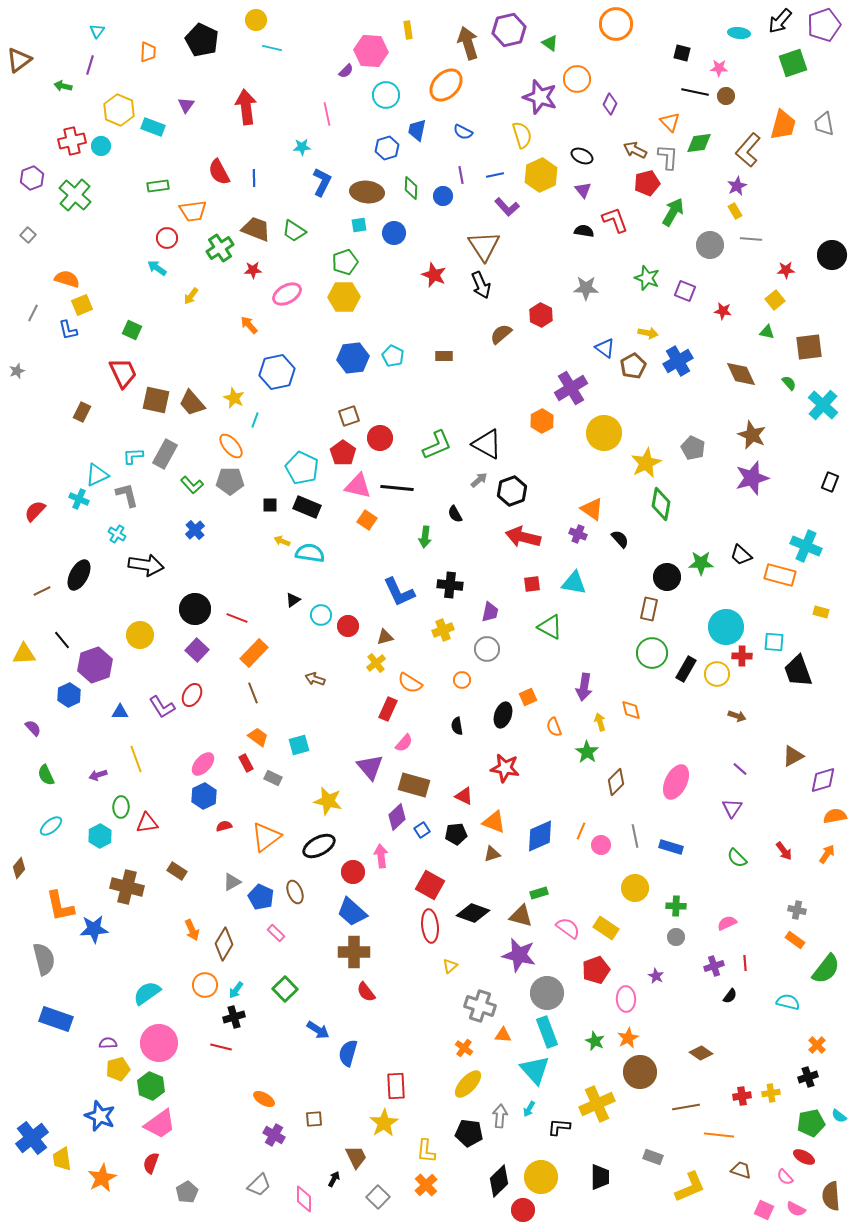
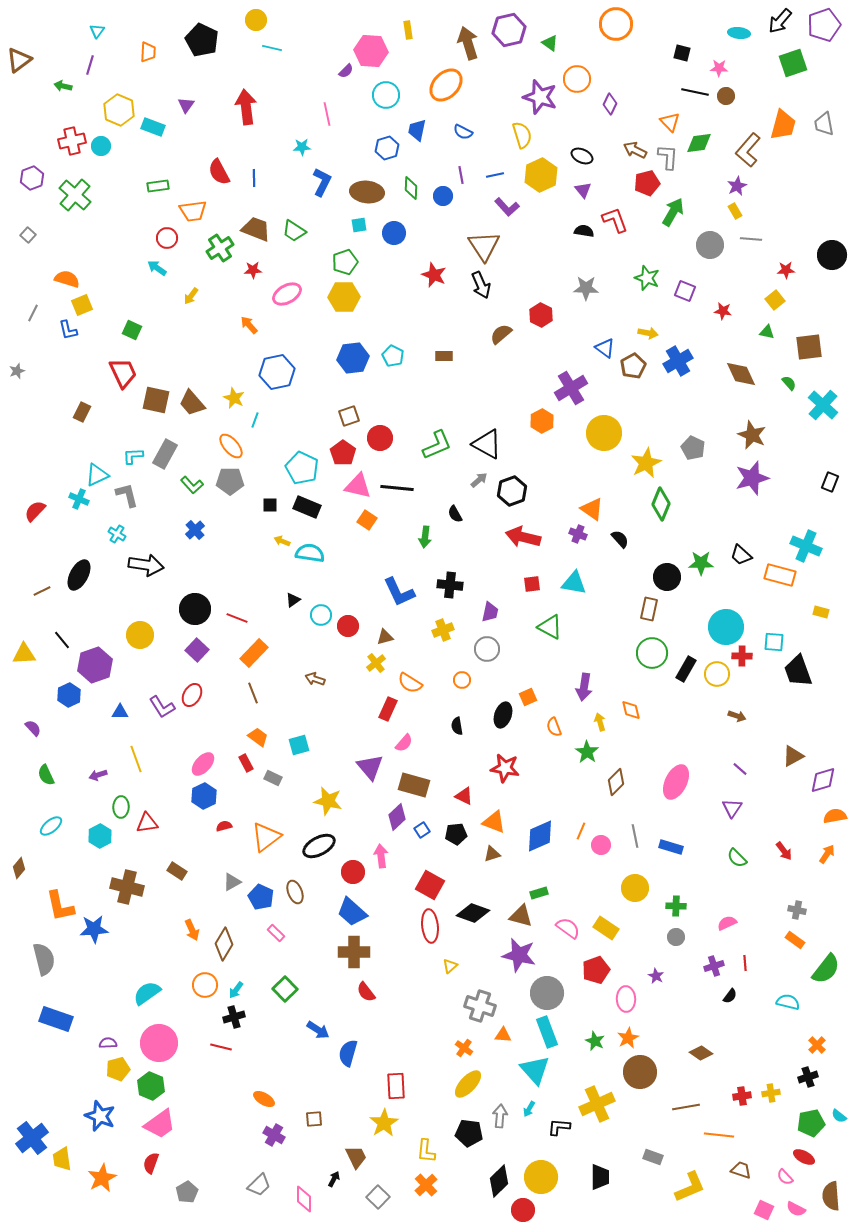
green diamond at (661, 504): rotated 12 degrees clockwise
